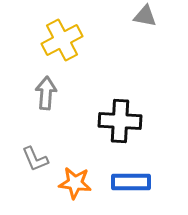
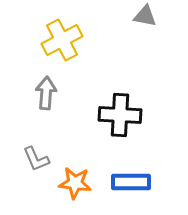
black cross: moved 6 px up
gray L-shape: moved 1 px right
